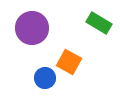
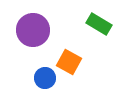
green rectangle: moved 1 px down
purple circle: moved 1 px right, 2 px down
